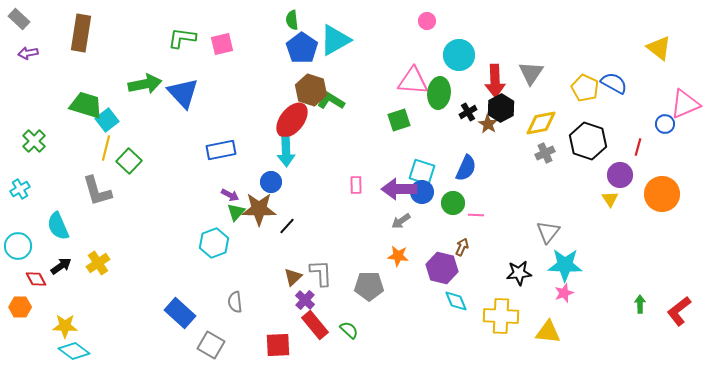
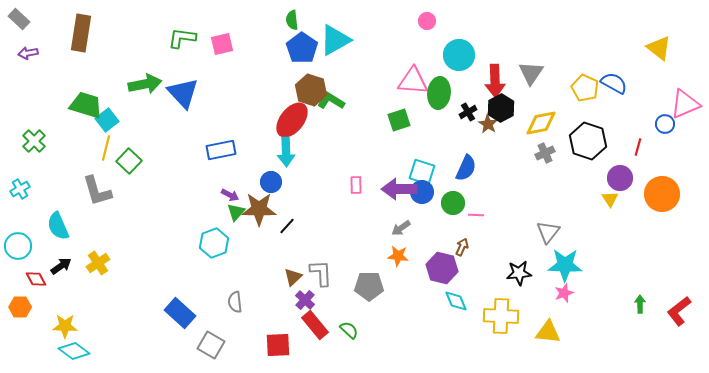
purple circle at (620, 175): moved 3 px down
gray arrow at (401, 221): moved 7 px down
